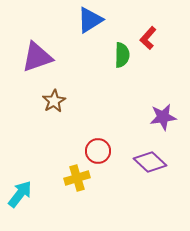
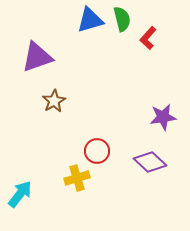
blue triangle: rotated 16 degrees clockwise
green semicircle: moved 36 px up; rotated 15 degrees counterclockwise
red circle: moved 1 px left
